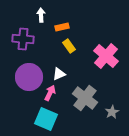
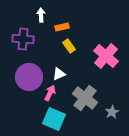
cyan square: moved 8 px right
